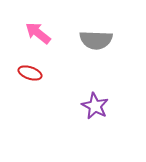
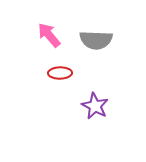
pink arrow: moved 11 px right, 2 px down; rotated 12 degrees clockwise
red ellipse: moved 30 px right; rotated 20 degrees counterclockwise
